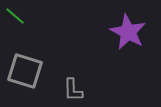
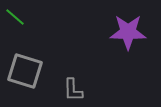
green line: moved 1 px down
purple star: rotated 27 degrees counterclockwise
